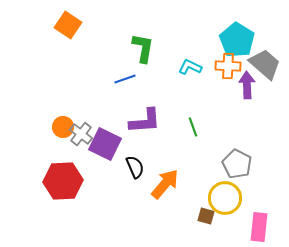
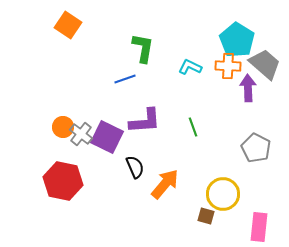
purple arrow: moved 1 px right, 3 px down
purple square: moved 2 px right, 7 px up
gray pentagon: moved 19 px right, 16 px up
red hexagon: rotated 15 degrees clockwise
yellow circle: moved 2 px left, 4 px up
